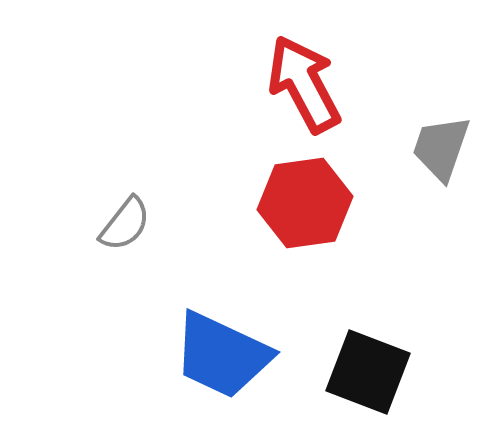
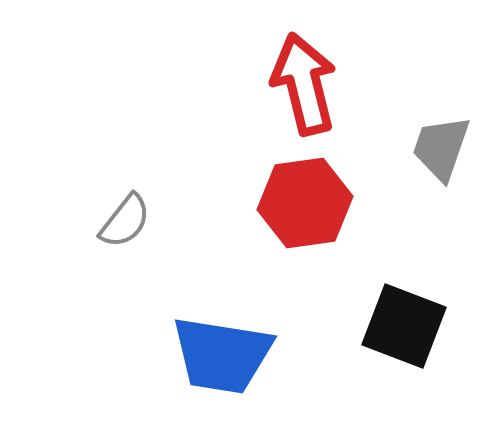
red arrow: rotated 14 degrees clockwise
gray semicircle: moved 3 px up
blue trapezoid: rotated 16 degrees counterclockwise
black square: moved 36 px right, 46 px up
